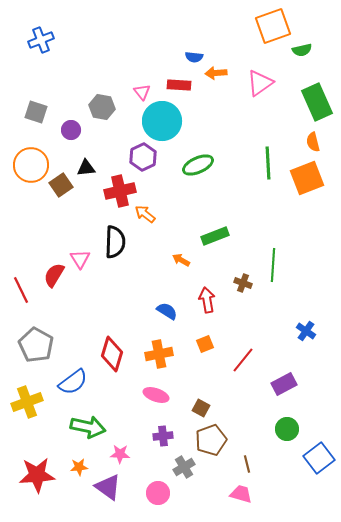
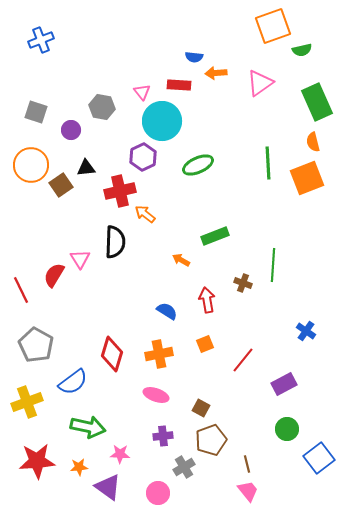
red star at (37, 475): moved 14 px up
pink trapezoid at (241, 494): moved 7 px right, 3 px up; rotated 35 degrees clockwise
